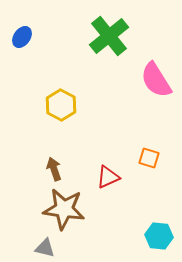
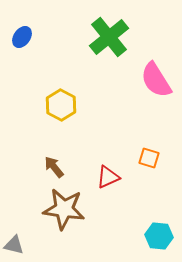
green cross: moved 1 px down
brown arrow: moved 2 px up; rotated 20 degrees counterclockwise
gray triangle: moved 31 px left, 3 px up
